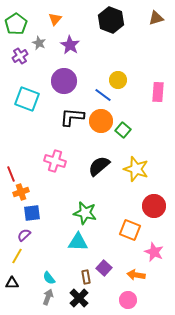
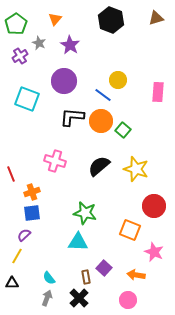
orange cross: moved 11 px right
gray arrow: moved 1 px left, 1 px down
